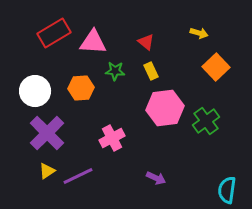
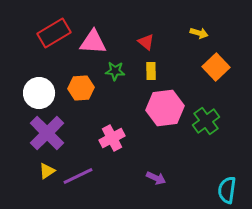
yellow rectangle: rotated 24 degrees clockwise
white circle: moved 4 px right, 2 px down
